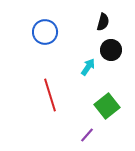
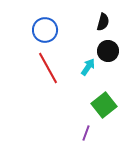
blue circle: moved 2 px up
black circle: moved 3 px left, 1 px down
red line: moved 2 px left, 27 px up; rotated 12 degrees counterclockwise
green square: moved 3 px left, 1 px up
purple line: moved 1 px left, 2 px up; rotated 21 degrees counterclockwise
